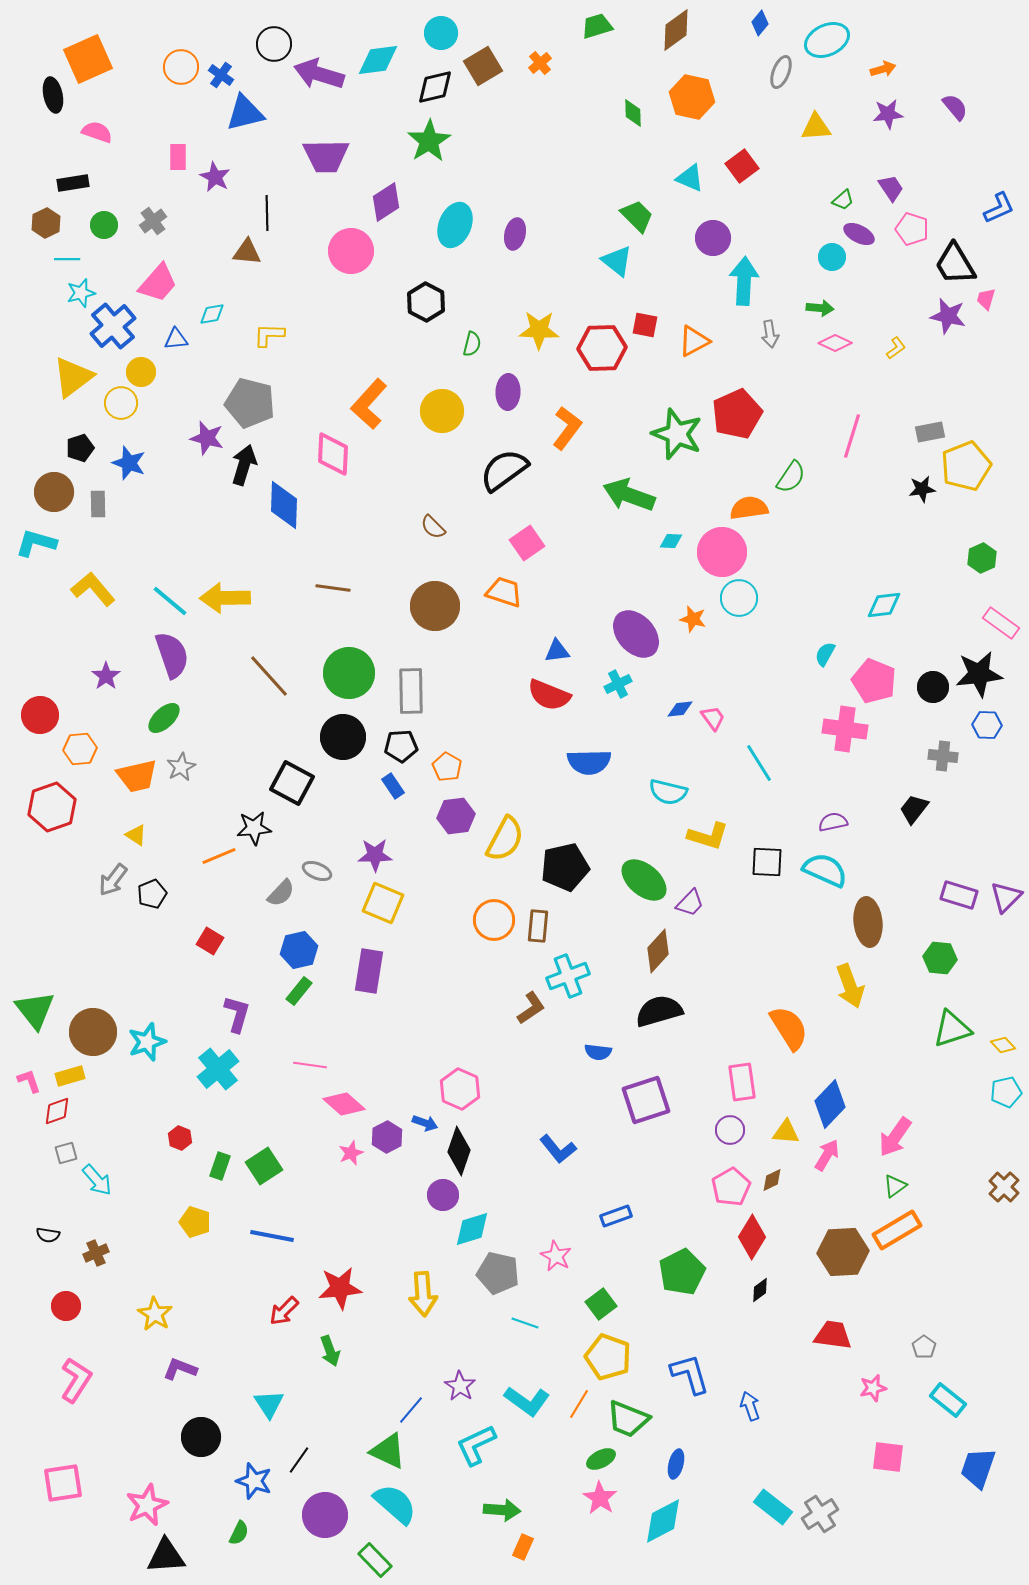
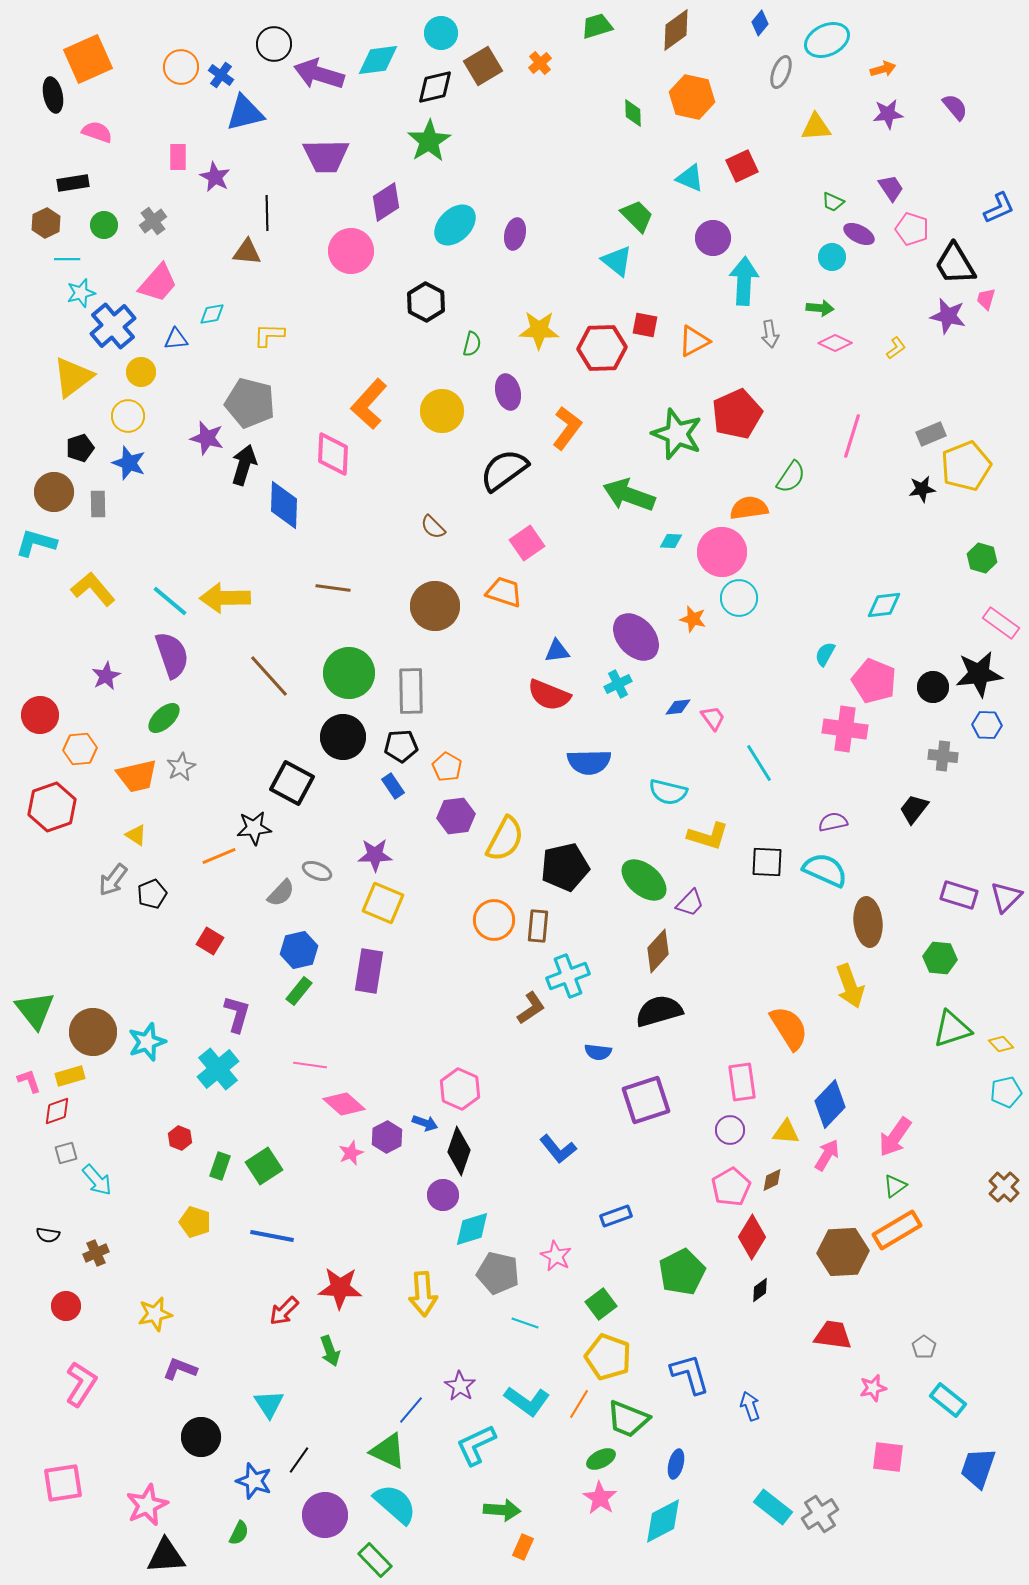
red square at (742, 166): rotated 12 degrees clockwise
green trapezoid at (843, 200): moved 10 px left, 2 px down; rotated 65 degrees clockwise
cyan ellipse at (455, 225): rotated 24 degrees clockwise
purple ellipse at (508, 392): rotated 16 degrees counterclockwise
yellow circle at (121, 403): moved 7 px right, 13 px down
gray rectangle at (930, 432): moved 1 px right, 2 px down; rotated 12 degrees counterclockwise
green hexagon at (982, 558): rotated 20 degrees counterclockwise
purple ellipse at (636, 634): moved 3 px down
purple star at (106, 676): rotated 8 degrees clockwise
blue diamond at (680, 709): moved 2 px left, 2 px up
yellow diamond at (1003, 1045): moved 2 px left, 1 px up
red star at (340, 1288): rotated 9 degrees clockwise
yellow star at (155, 1314): rotated 28 degrees clockwise
pink L-shape at (76, 1380): moved 5 px right, 4 px down
